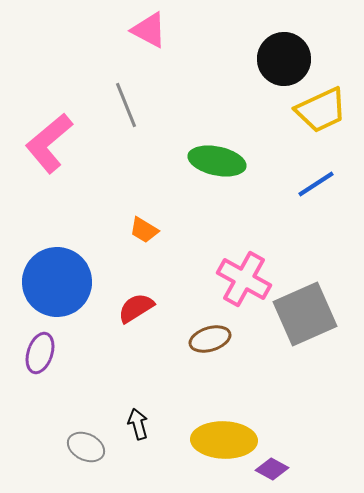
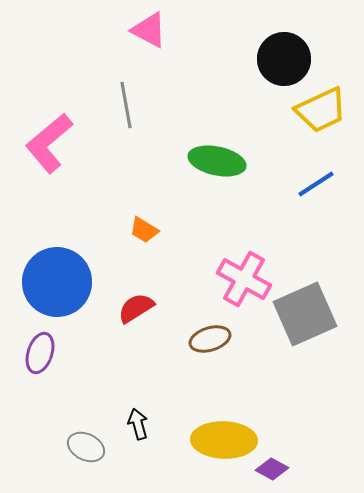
gray line: rotated 12 degrees clockwise
